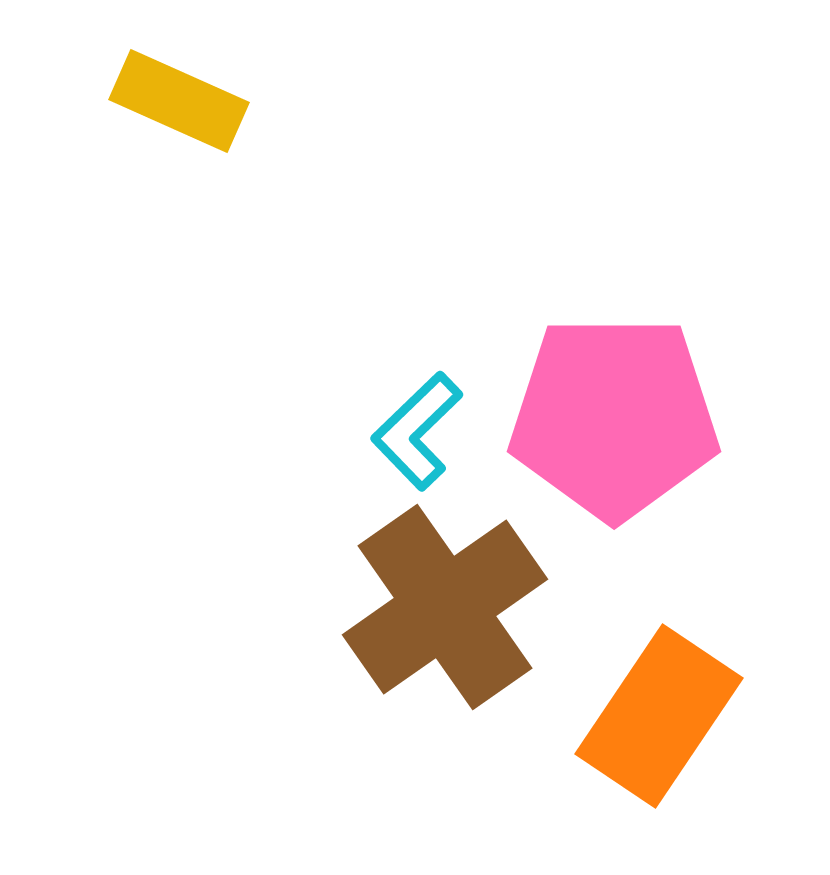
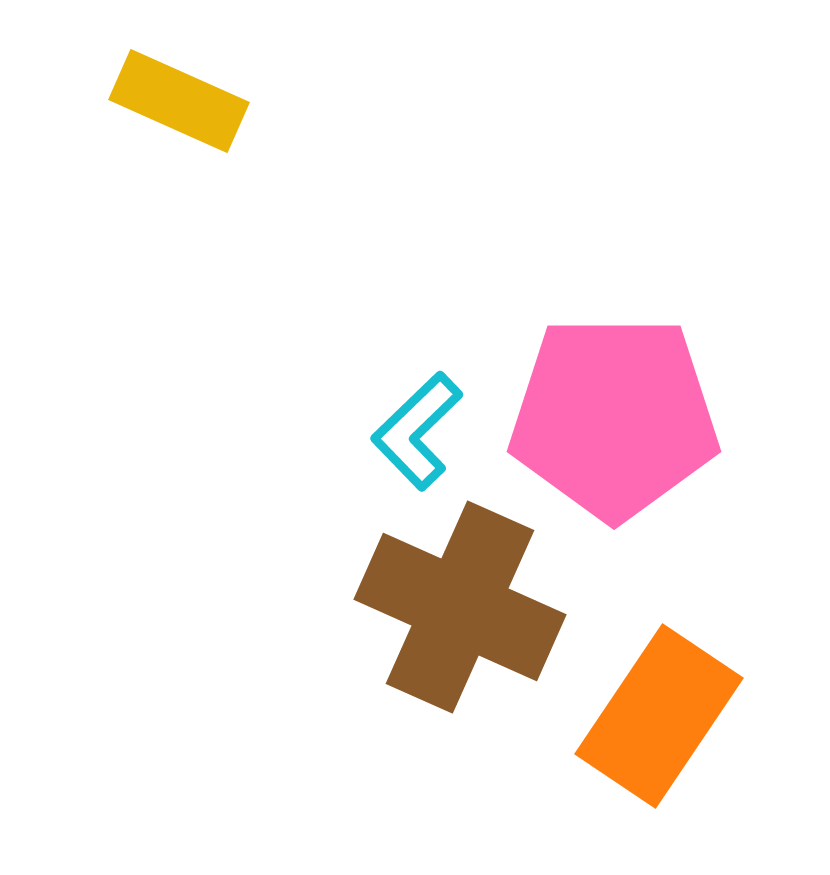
brown cross: moved 15 px right; rotated 31 degrees counterclockwise
